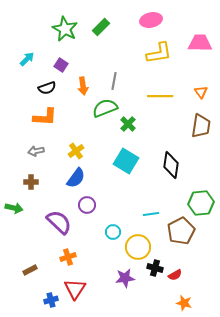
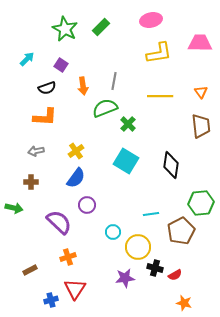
brown trapezoid: rotated 15 degrees counterclockwise
